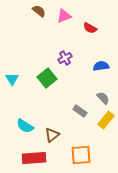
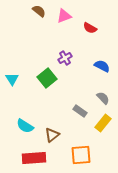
blue semicircle: moved 1 px right; rotated 35 degrees clockwise
yellow rectangle: moved 3 px left, 3 px down
